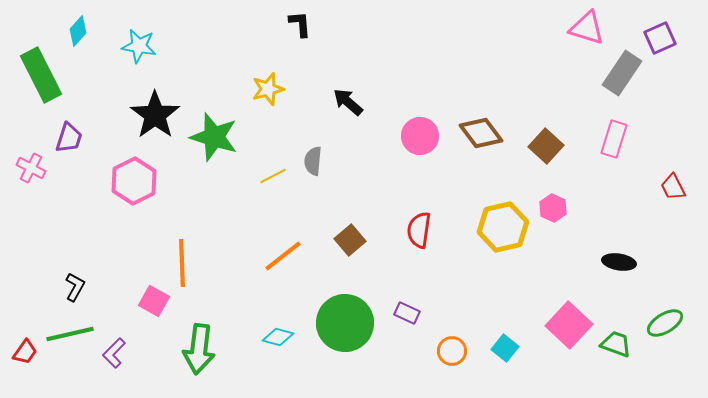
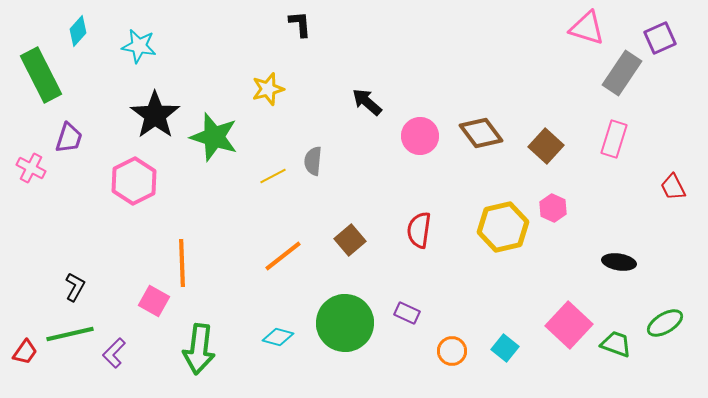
black arrow at (348, 102): moved 19 px right
